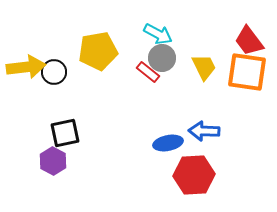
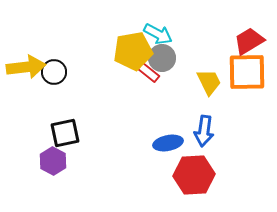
red trapezoid: rotated 96 degrees clockwise
yellow pentagon: moved 35 px right
yellow trapezoid: moved 5 px right, 15 px down
orange square: rotated 9 degrees counterclockwise
blue arrow: rotated 84 degrees counterclockwise
